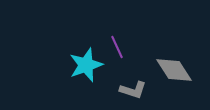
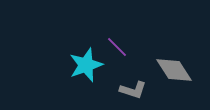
purple line: rotated 20 degrees counterclockwise
